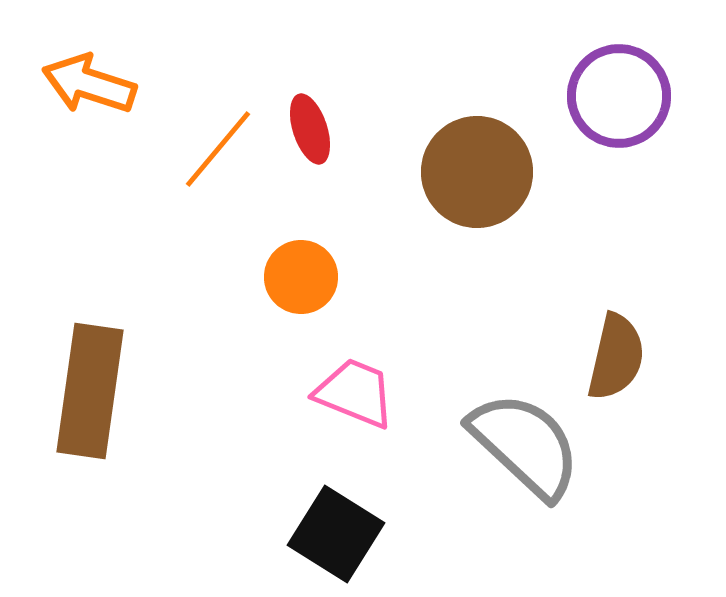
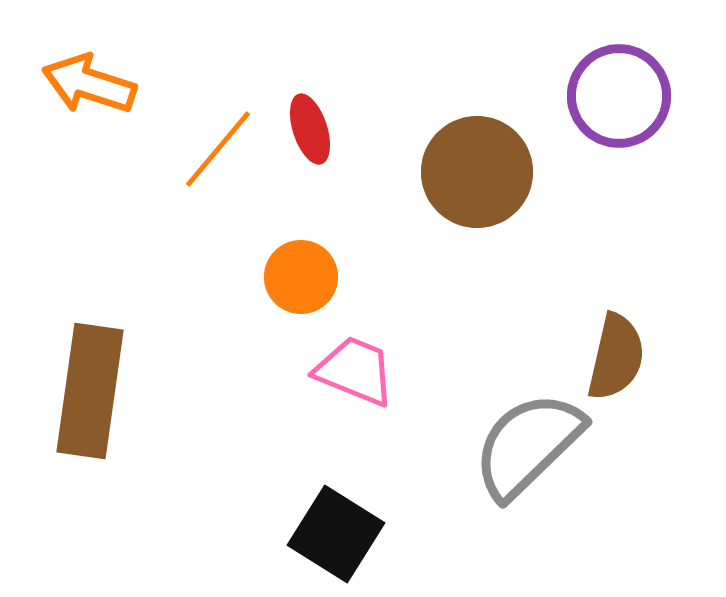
pink trapezoid: moved 22 px up
gray semicircle: moved 3 px right; rotated 87 degrees counterclockwise
